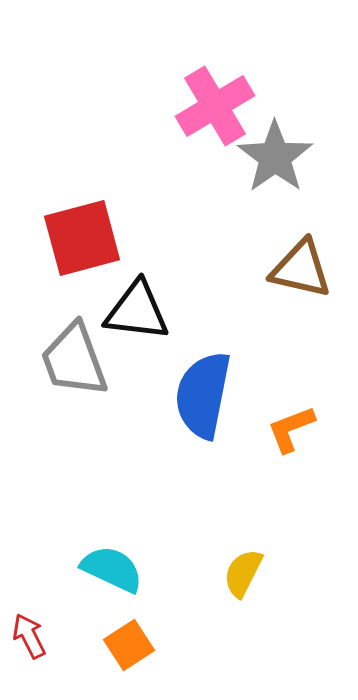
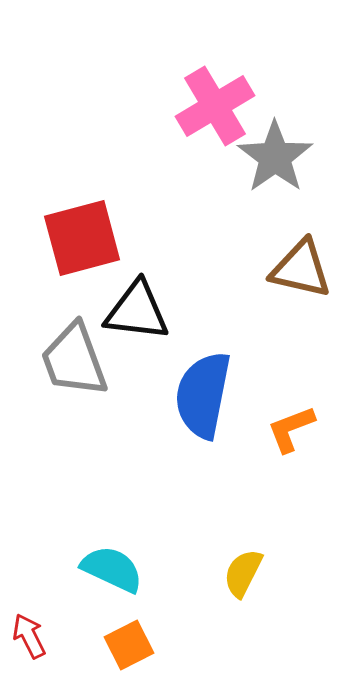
orange square: rotated 6 degrees clockwise
